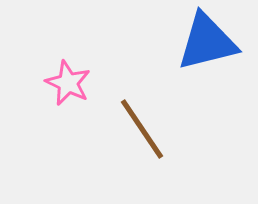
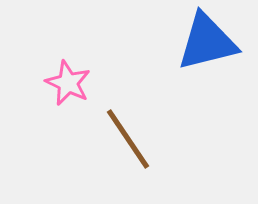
brown line: moved 14 px left, 10 px down
